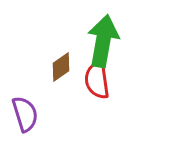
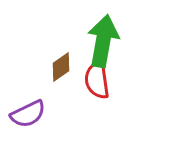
purple semicircle: moved 3 px right; rotated 81 degrees clockwise
